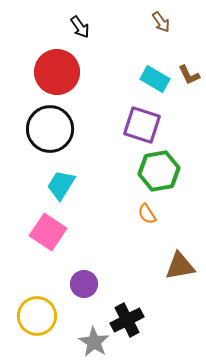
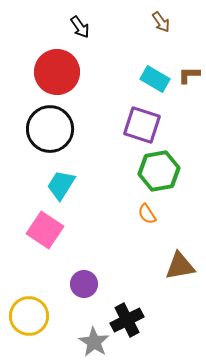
brown L-shape: rotated 115 degrees clockwise
pink square: moved 3 px left, 2 px up
yellow circle: moved 8 px left
